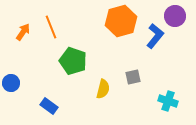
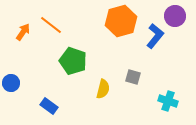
orange line: moved 2 px up; rotated 30 degrees counterclockwise
gray square: rotated 28 degrees clockwise
